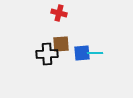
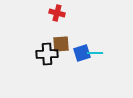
red cross: moved 2 px left
blue square: rotated 12 degrees counterclockwise
